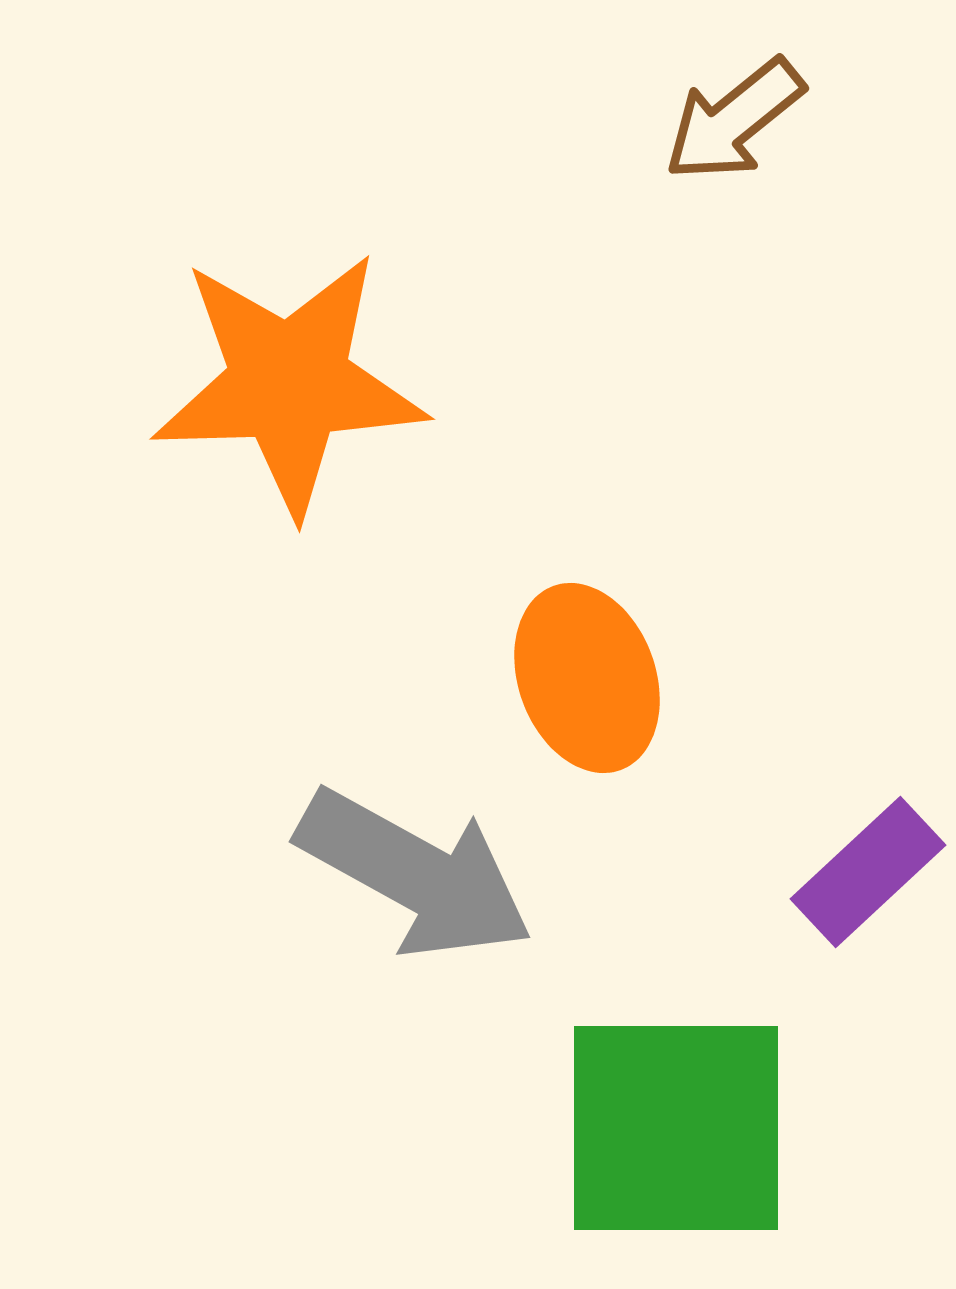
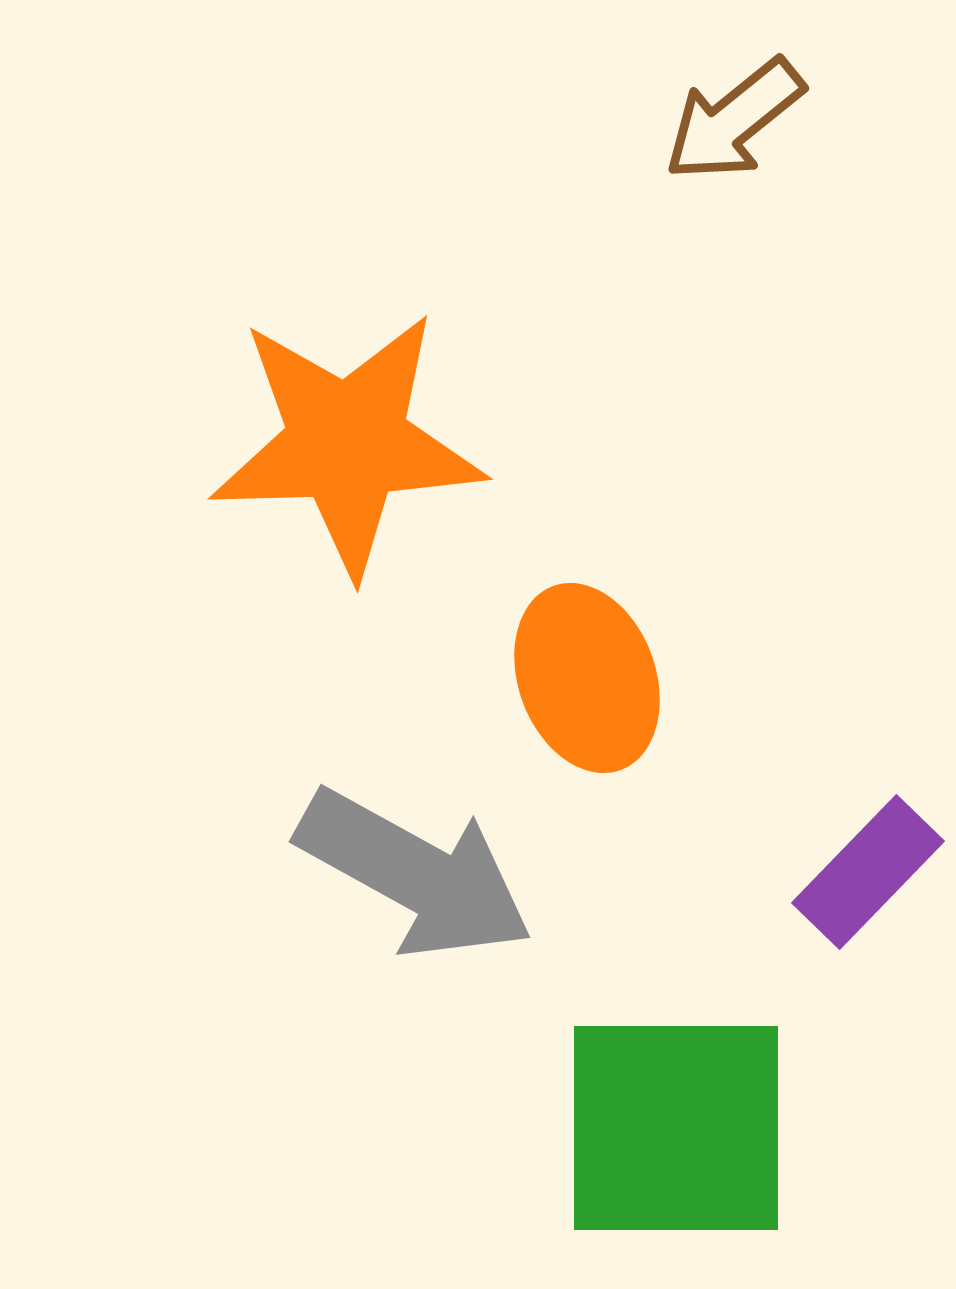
orange star: moved 58 px right, 60 px down
purple rectangle: rotated 3 degrees counterclockwise
